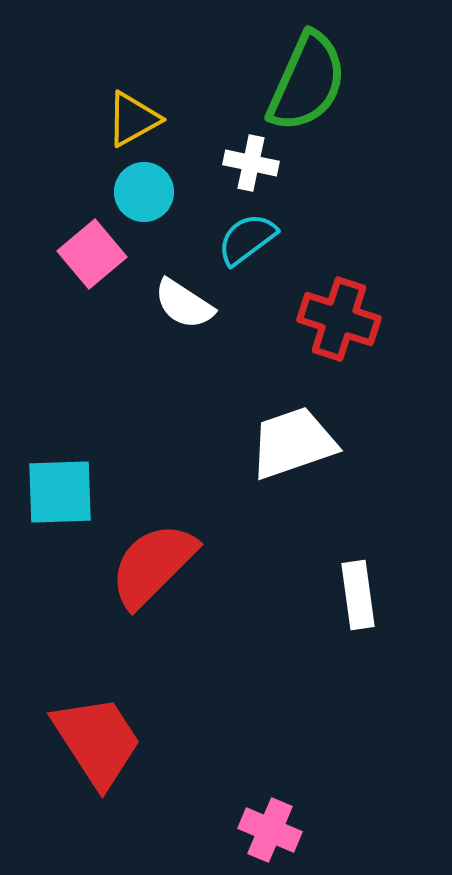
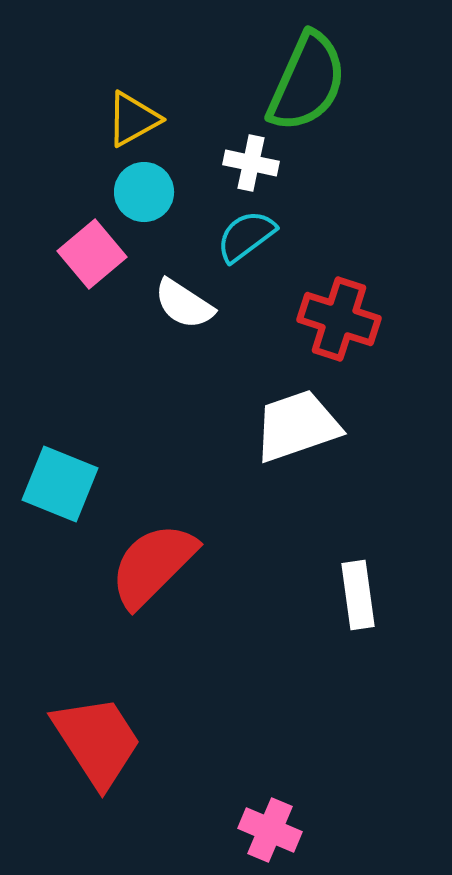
cyan semicircle: moved 1 px left, 3 px up
white trapezoid: moved 4 px right, 17 px up
cyan square: moved 8 px up; rotated 24 degrees clockwise
